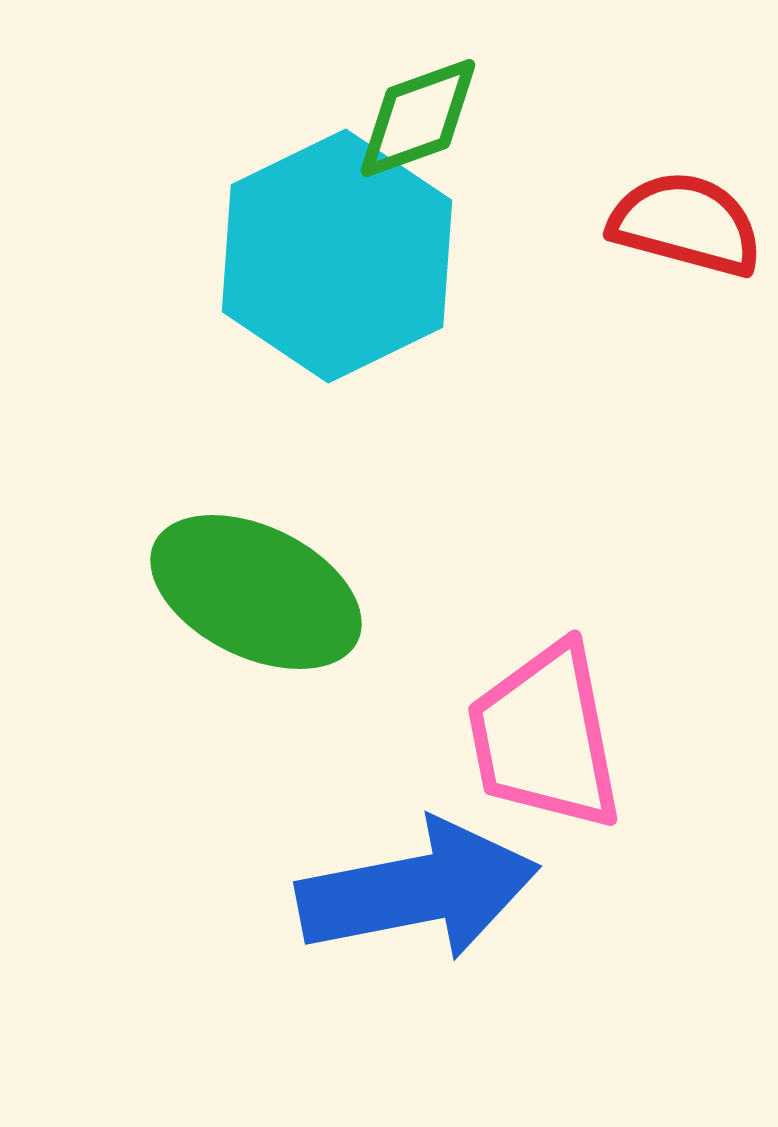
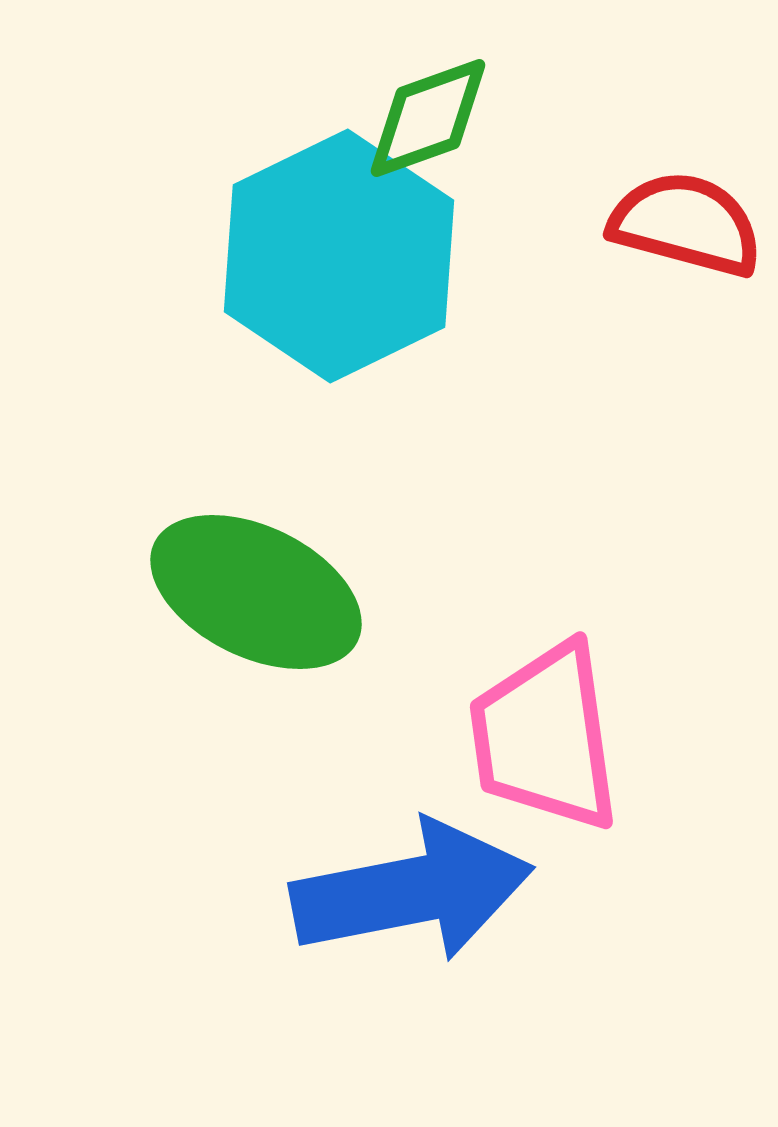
green diamond: moved 10 px right
cyan hexagon: moved 2 px right
pink trapezoid: rotated 3 degrees clockwise
blue arrow: moved 6 px left, 1 px down
